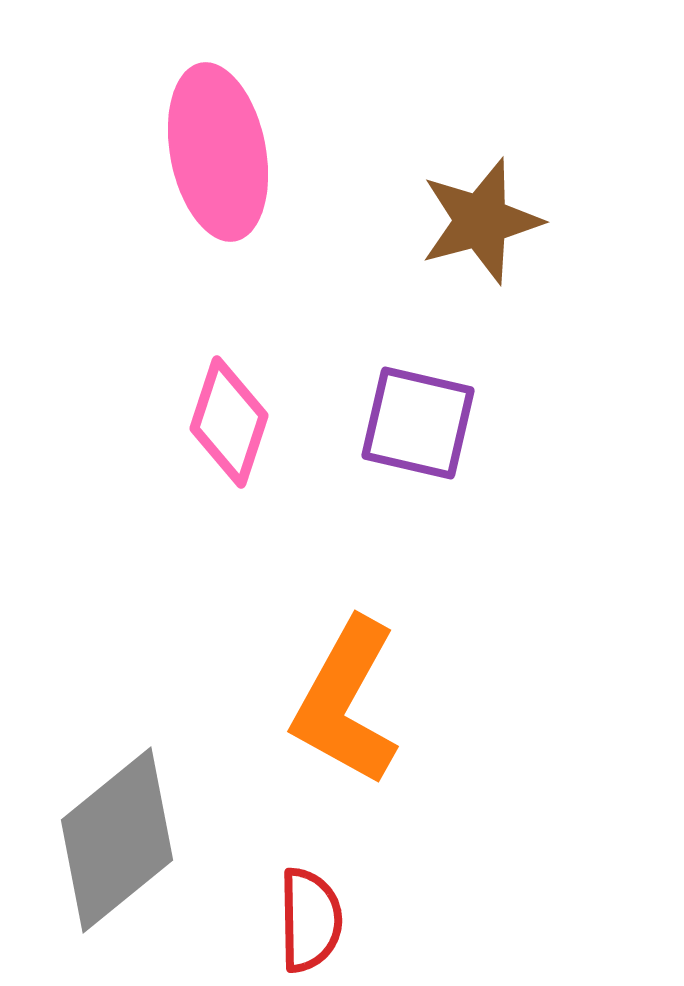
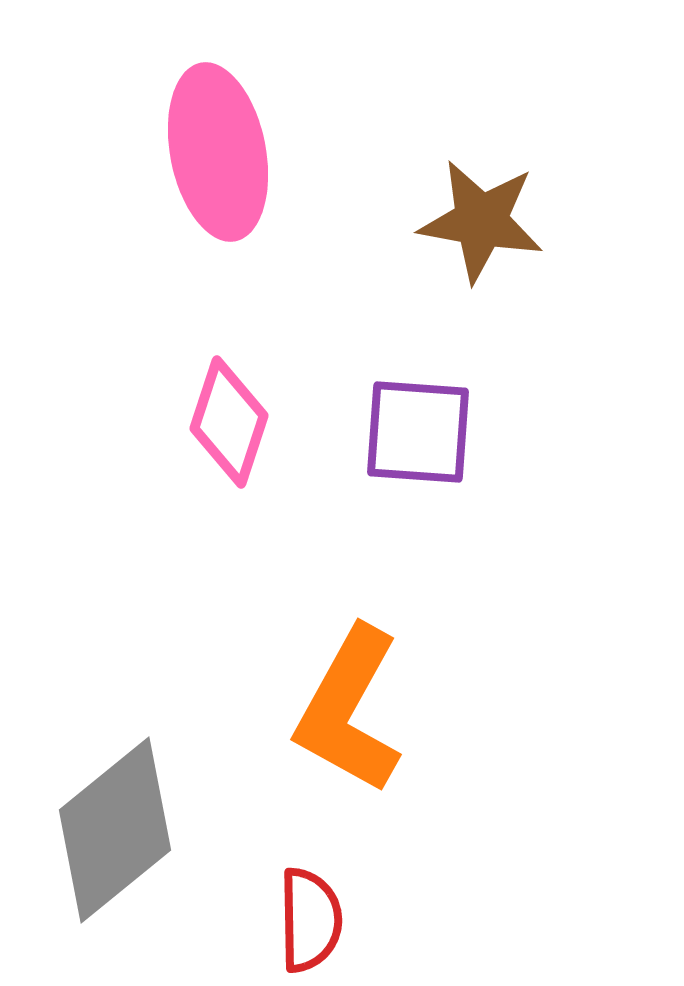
brown star: rotated 25 degrees clockwise
purple square: moved 9 px down; rotated 9 degrees counterclockwise
orange L-shape: moved 3 px right, 8 px down
gray diamond: moved 2 px left, 10 px up
